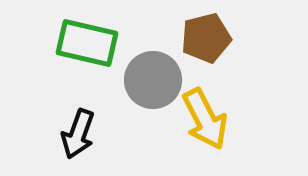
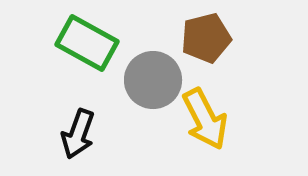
green rectangle: rotated 16 degrees clockwise
